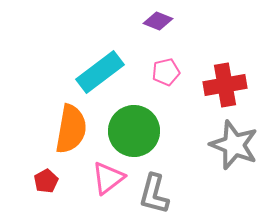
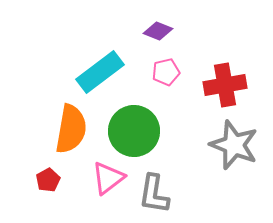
purple diamond: moved 10 px down
red pentagon: moved 2 px right, 1 px up
gray L-shape: rotated 6 degrees counterclockwise
